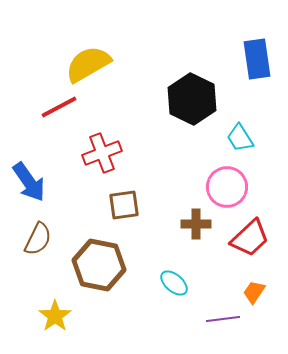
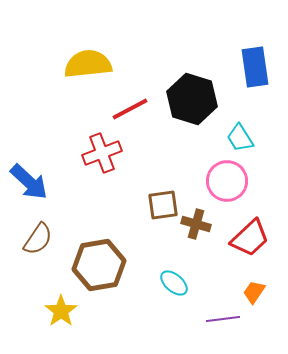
blue rectangle: moved 2 px left, 8 px down
yellow semicircle: rotated 24 degrees clockwise
black hexagon: rotated 9 degrees counterclockwise
red line: moved 71 px right, 2 px down
blue arrow: rotated 12 degrees counterclockwise
pink circle: moved 6 px up
brown square: moved 39 px right
brown cross: rotated 16 degrees clockwise
brown semicircle: rotated 8 degrees clockwise
brown hexagon: rotated 21 degrees counterclockwise
yellow star: moved 6 px right, 5 px up
